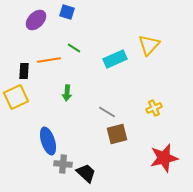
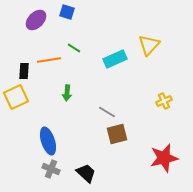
yellow cross: moved 10 px right, 7 px up
gray cross: moved 12 px left, 5 px down; rotated 18 degrees clockwise
